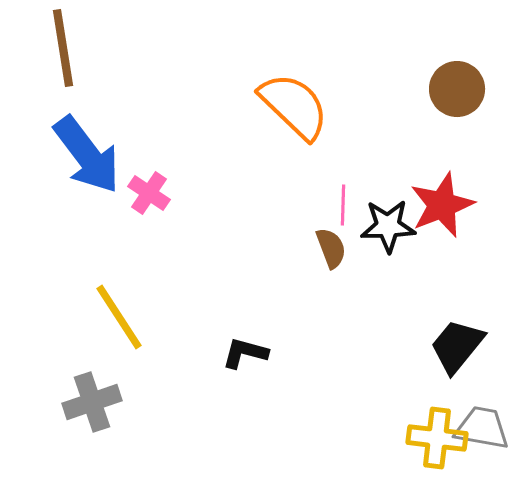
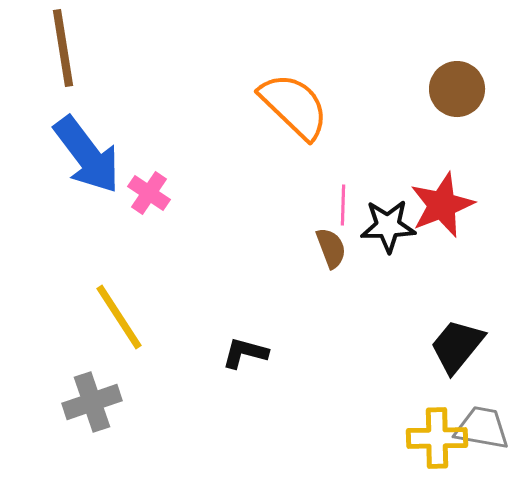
yellow cross: rotated 8 degrees counterclockwise
